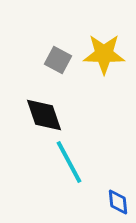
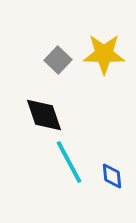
gray square: rotated 16 degrees clockwise
blue diamond: moved 6 px left, 26 px up
